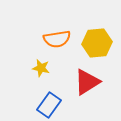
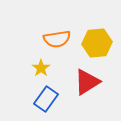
yellow star: rotated 24 degrees clockwise
blue rectangle: moved 3 px left, 6 px up
